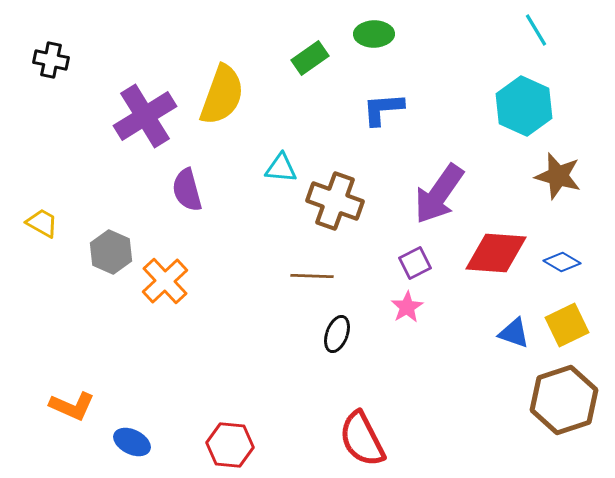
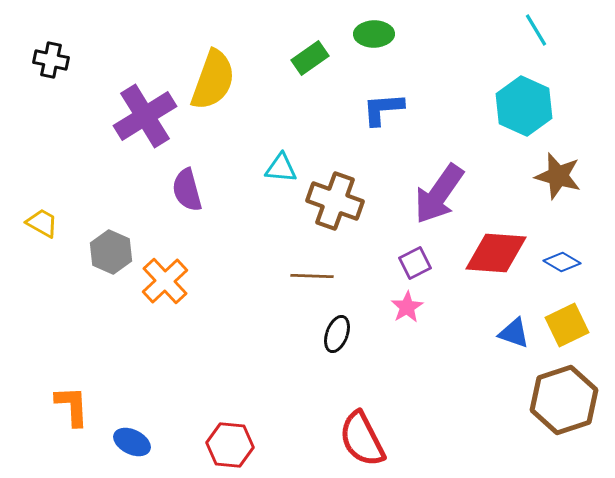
yellow semicircle: moved 9 px left, 15 px up
orange L-shape: rotated 117 degrees counterclockwise
